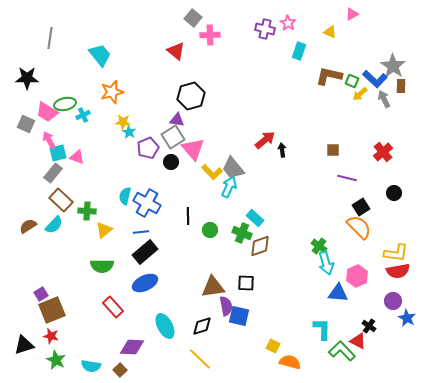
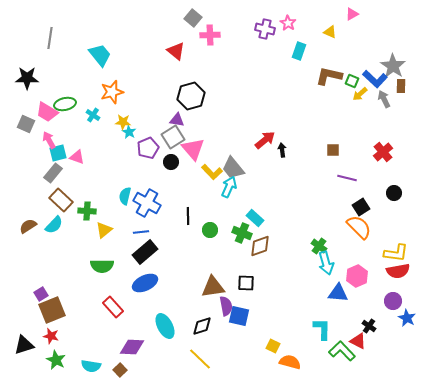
cyan cross at (83, 115): moved 10 px right; rotated 32 degrees counterclockwise
